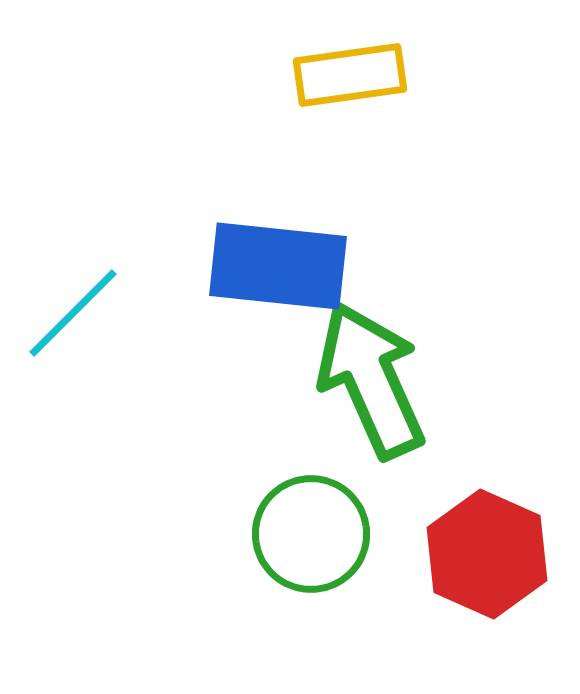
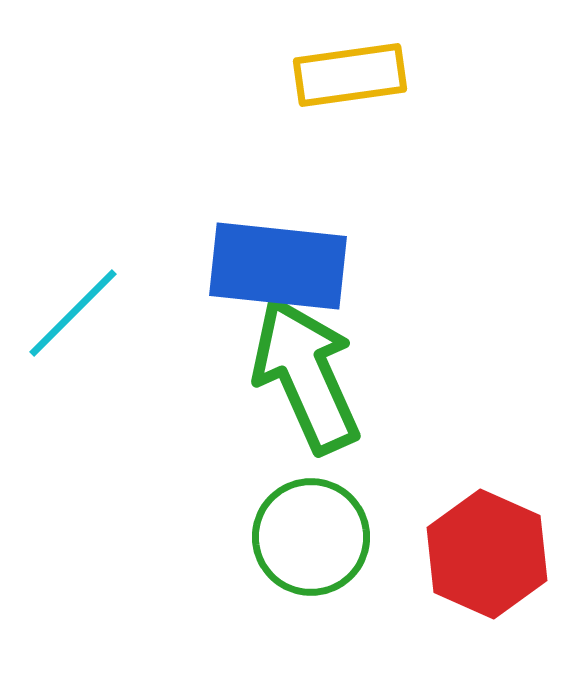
green arrow: moved 65 px left, 5 px up
green circle: moved 3 px down
